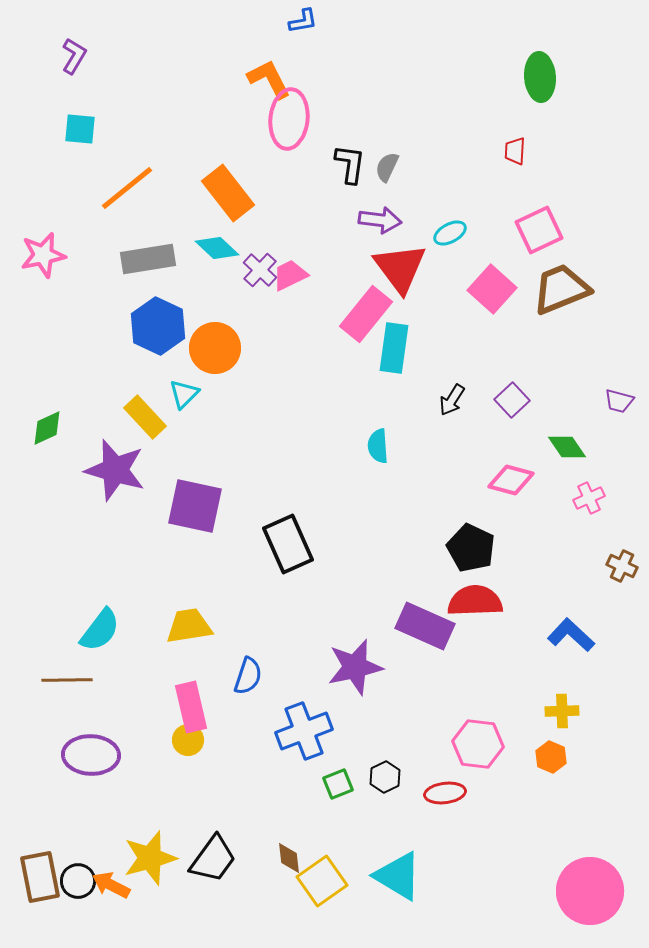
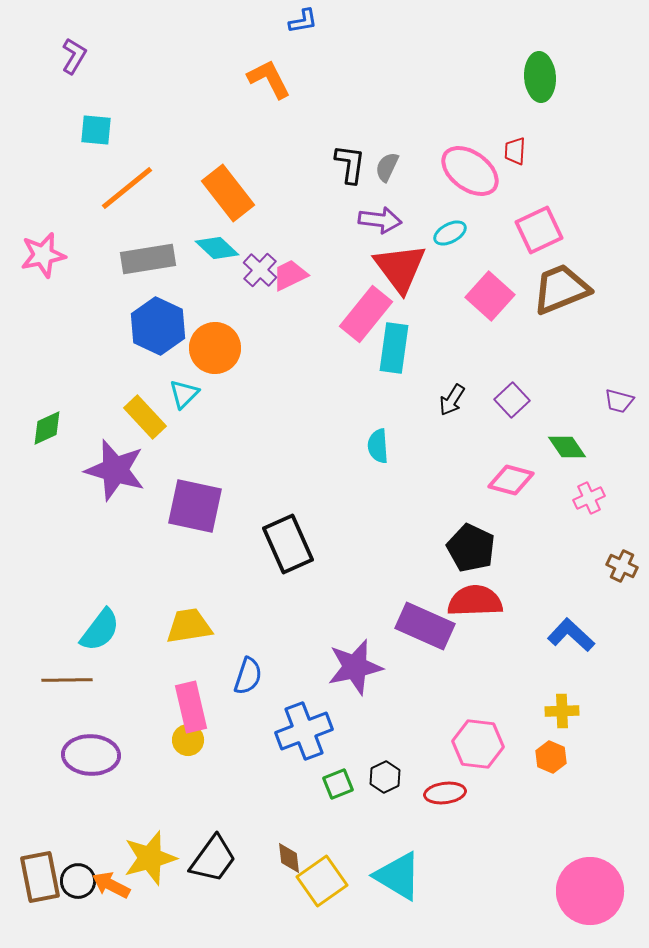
pink ellipse at (289, 119): moved 181 px right, 52 px down; rotated 60 degrees counterclockwise
cyan square at (80, 129): moved 16 px right, 1 px down
pink square at (492, 289): moved 2 px left, 7 px down
